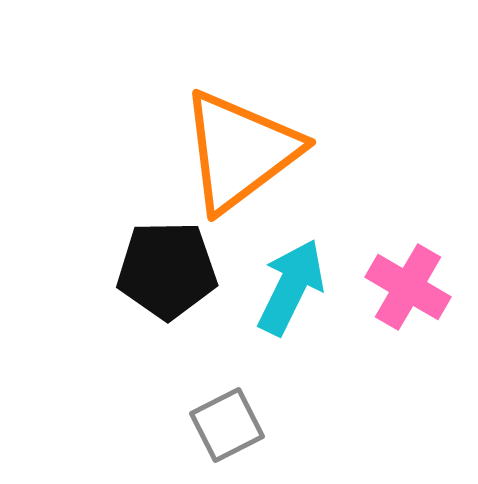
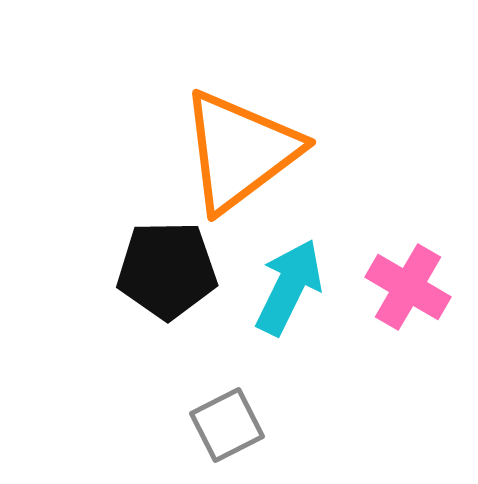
cyan arrow: moved 2 px left
